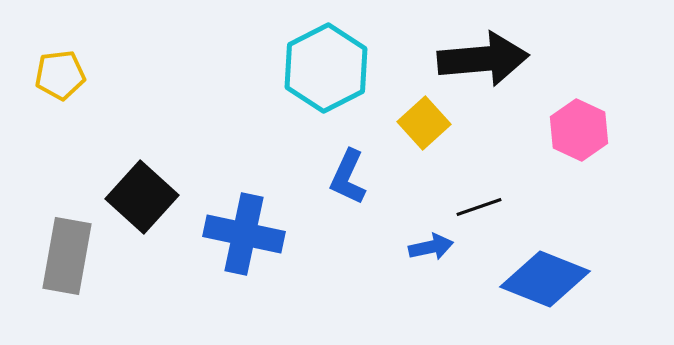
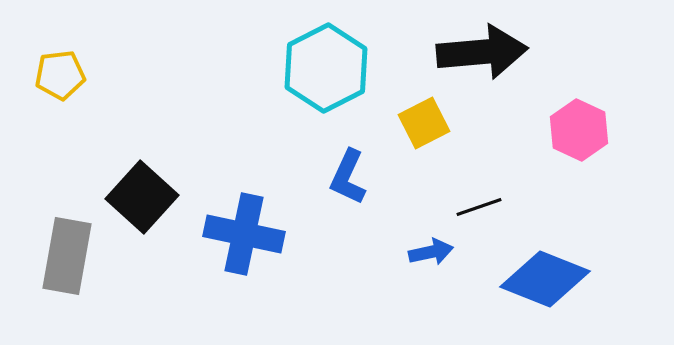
black arrow: moved 1 px left, 7 px up
yellow square: rotated 15 degrees clockwise
blue arrow: moved 5 px down
